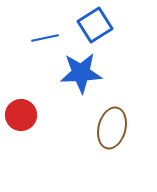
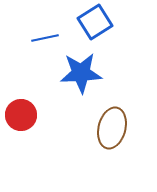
blue square: moved 3 px up
